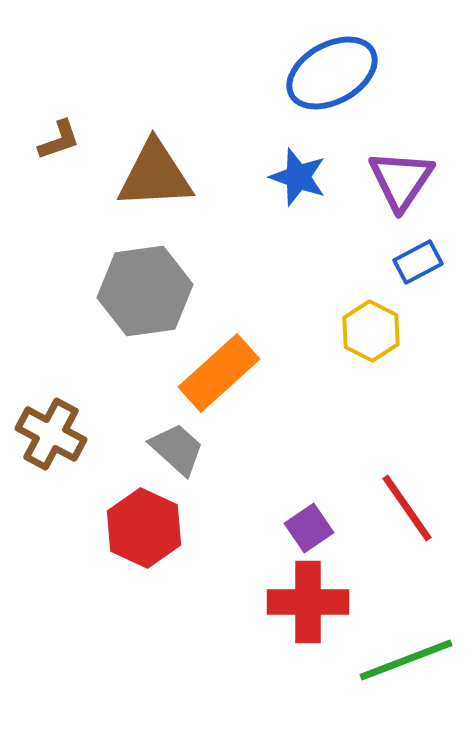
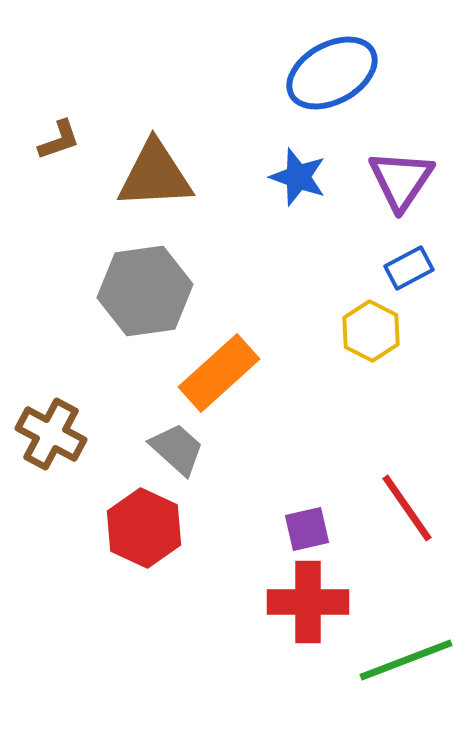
blue rectangle: moved 9 px left, 6 px down
purple square: moved 2 px left, 1 px down; rotated 21 degrees clockwise
